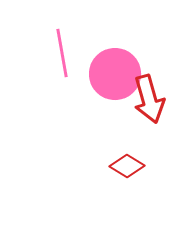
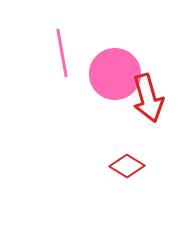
red arrow: moved 1 px left, 1 px up
